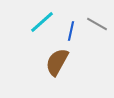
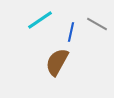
cyan line: moved 2 px left, 2 px up; rotated 8 degrees clockwise
blue line: moved 1 px down
